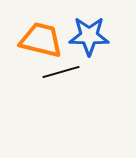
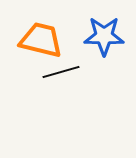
blue star: moved 15 px right
